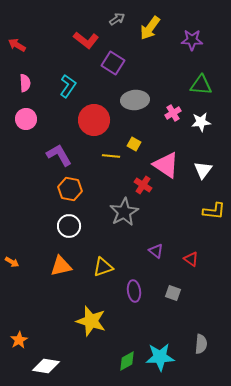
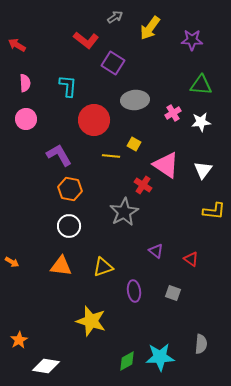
gray arrow: moved 2 px left, 2 px up
cyan L-shape: rotated 30 degrees counterclockwise
orange triangle: rotated 20 degrees clockwise
